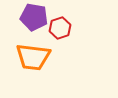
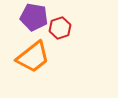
orange trapezoid: rotated 45 degrees counterclockwise
